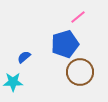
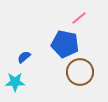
pink line: moved 1 px right, 1 px down
blue pentagon: rotated 28 degrees clockwise
cyan star: moved 2 px right
